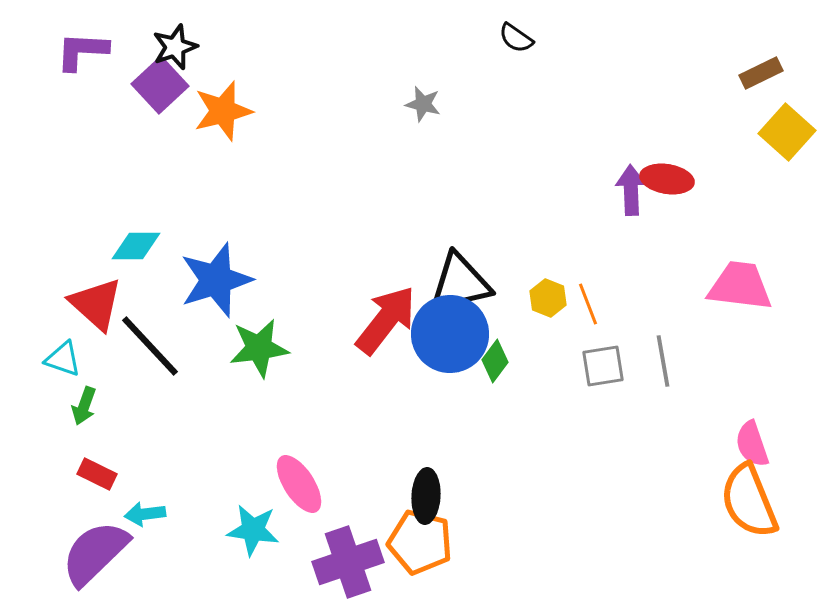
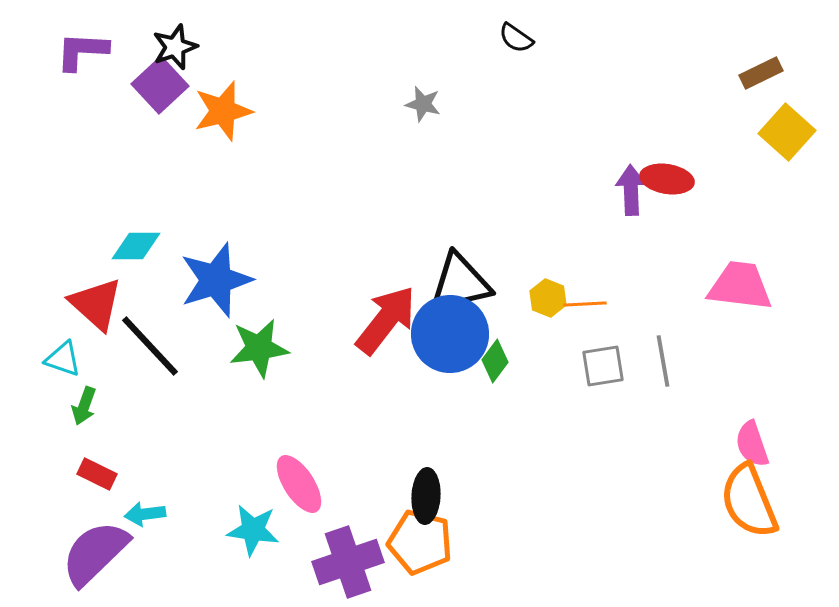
orange line: moved 3 px left; rotated 72 degrees counterclockwise
